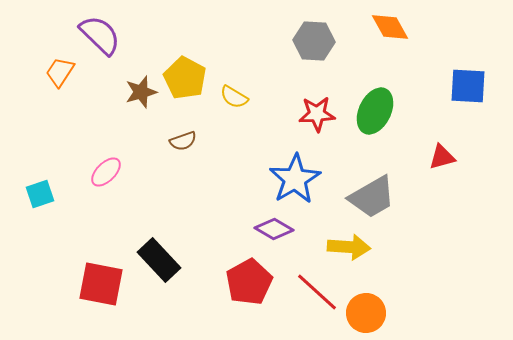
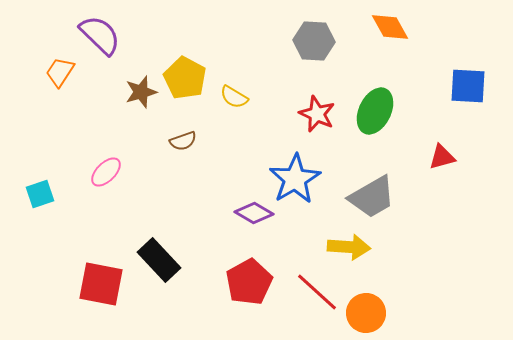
red star: rotated 27 degrees clockwise
purple diamond: moved 20 px left, 16 px up
